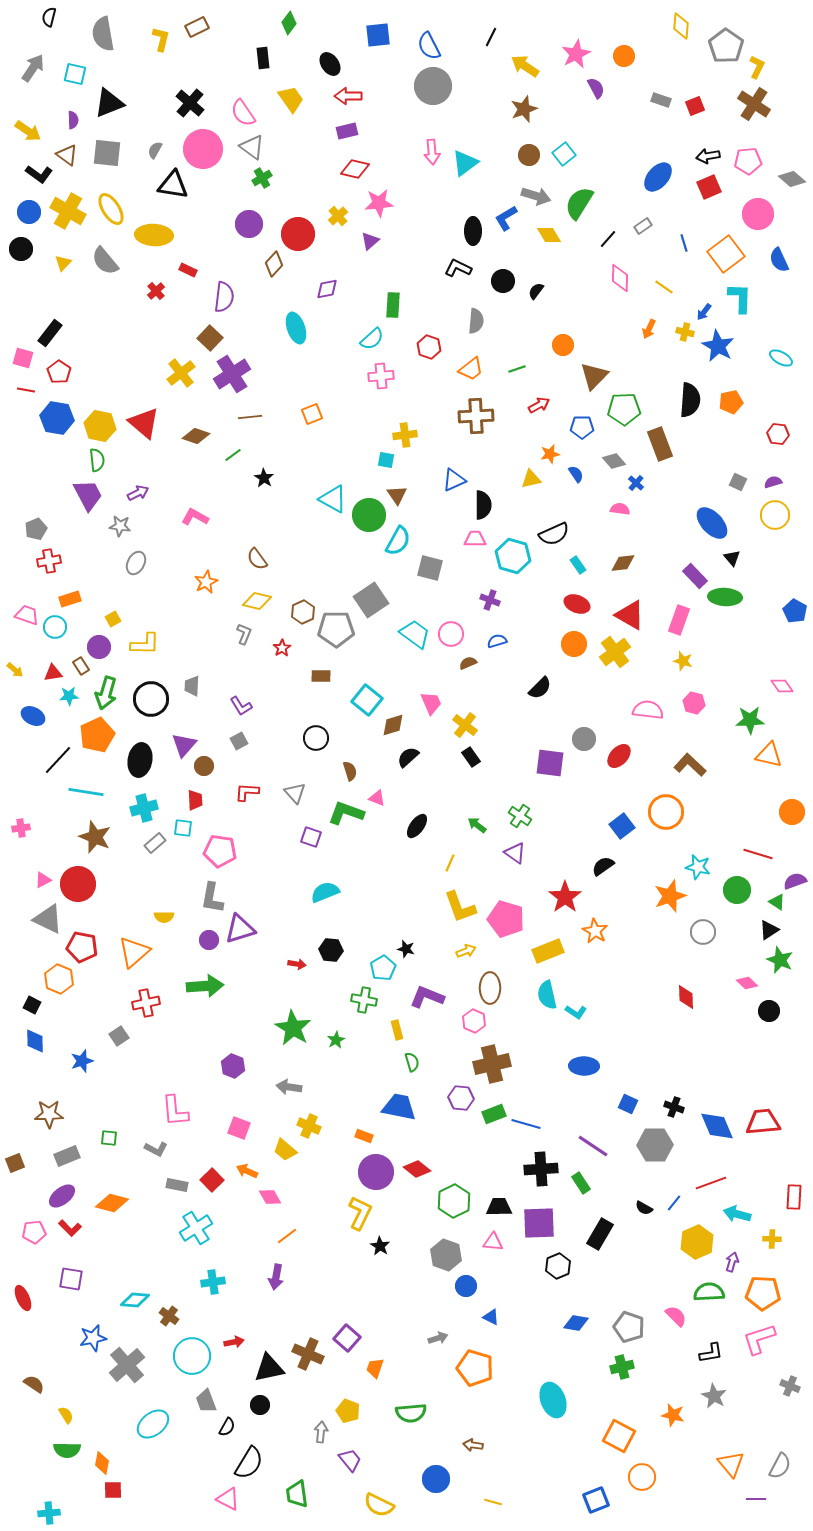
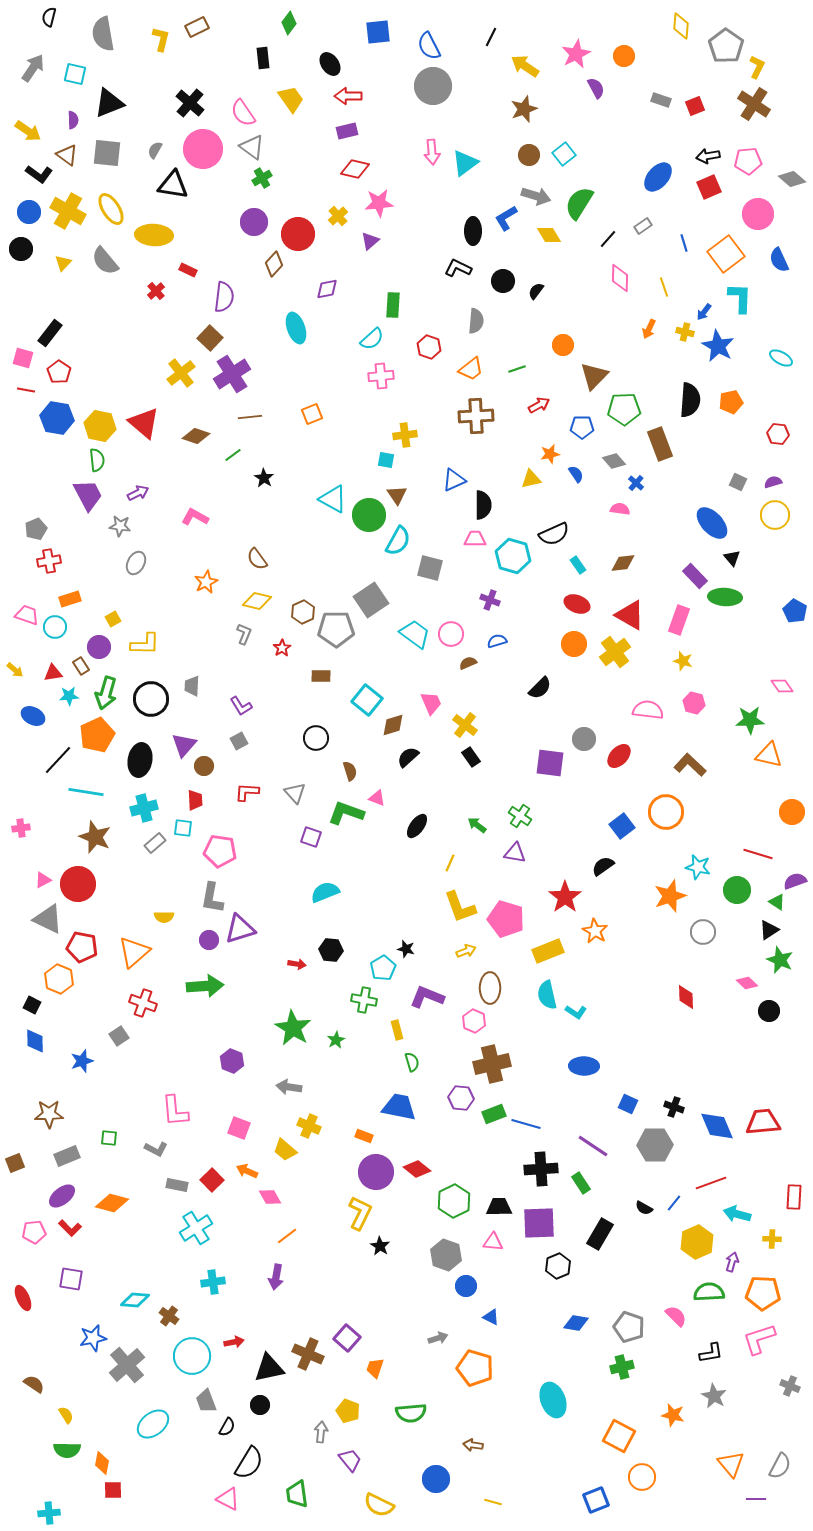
blue square at (378, 35): moved 3 px up
purple circle at (249, 224): moved 5 px right, 2 px up
yellow line at (664, 287): rotated 36 degrees clockwise
purple triangle at (515, 853): rotated 25 degrees counterclockwise
red cross at (146, 1003): moved 3 px left; rotated 32 degrees clockwise
purple hexagon at (233, 1066): moved 1 px left, 5 px up
